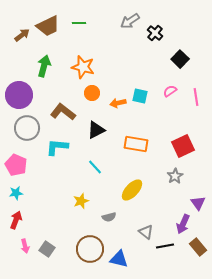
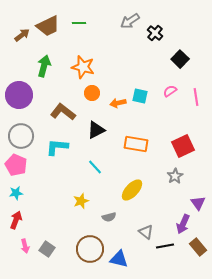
gray circle: moved 6 px left, 8 px down
